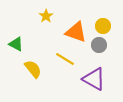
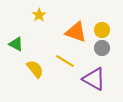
yellow star: moved 7 px left, 1 px up
yellow circle: moved 1 px left, 4 px down
gray circle: moved 3 px right, 3 px down
yellow line: moved 2 px down
yellow semicircle: moved 2 px right
